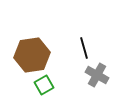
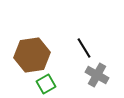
black line: rotated 15 degrees counterclockwise
green square: moved 2 px right, 1 px up
